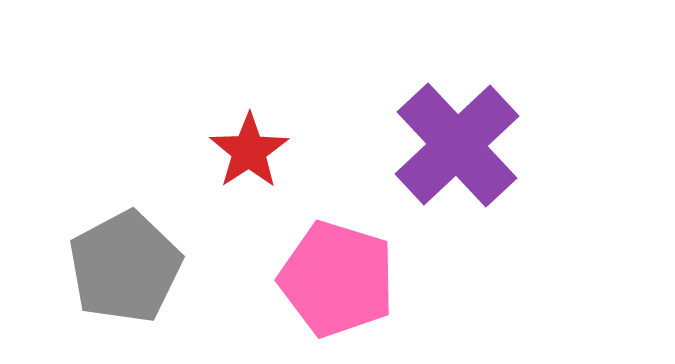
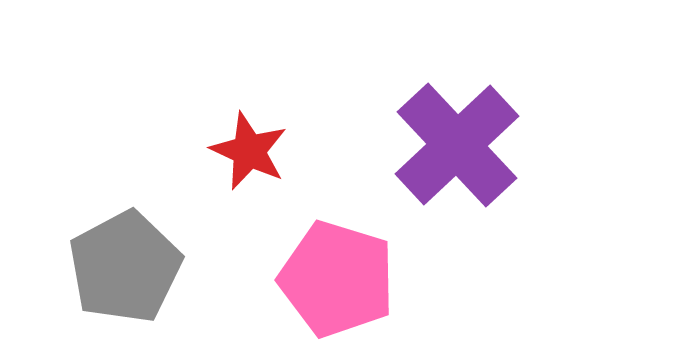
red star: rotated 14 degrees counterclockwise
